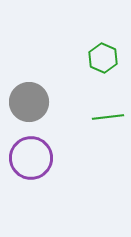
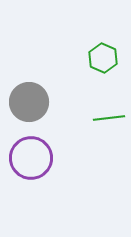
green line: moved 1 px right, 1 px down
